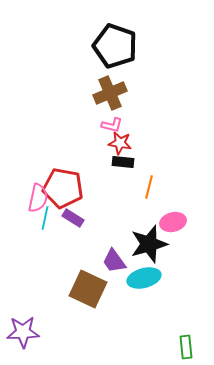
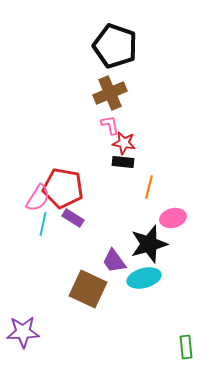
pink L-shape: moved 2 px left; rotated 115 degrees counterclockwise
red star: moved 4 px right
pink semicircle: rotated 20 degrees clockwise
cyan line: moved 2 px left, 6 px down
pink ellipse: moved 4 px up
